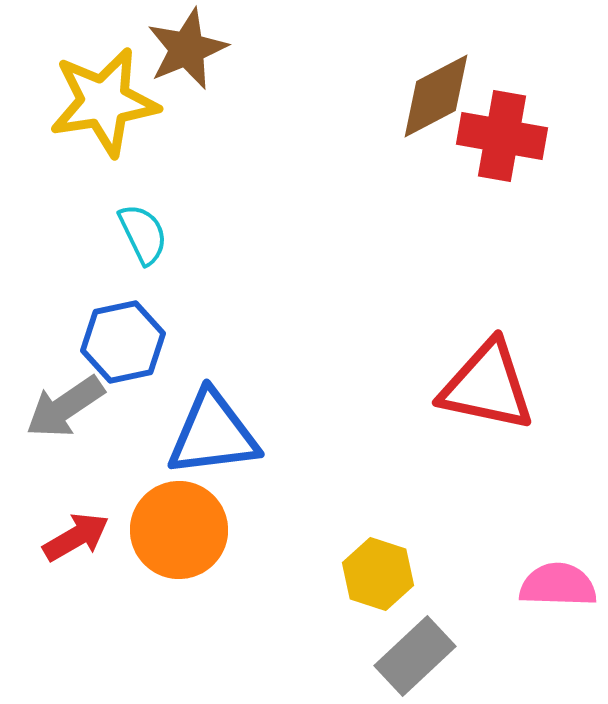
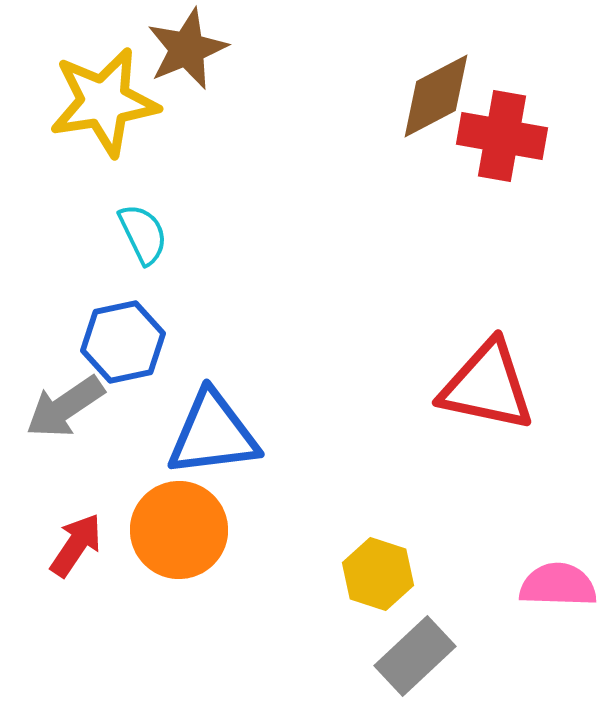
red arrow: moved 8 px down; rotated 26 degrees counterclockwise
